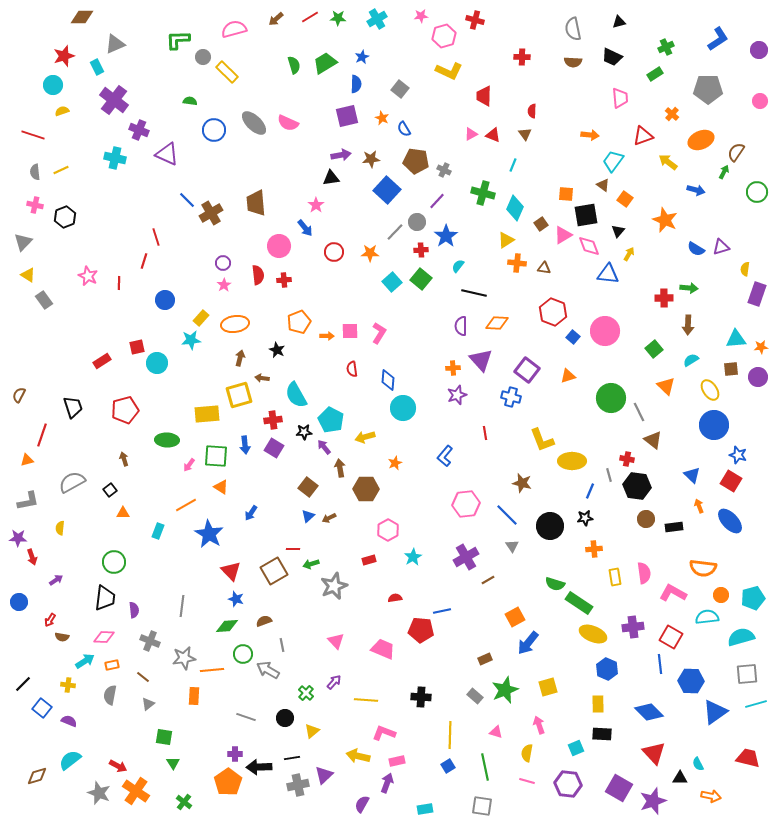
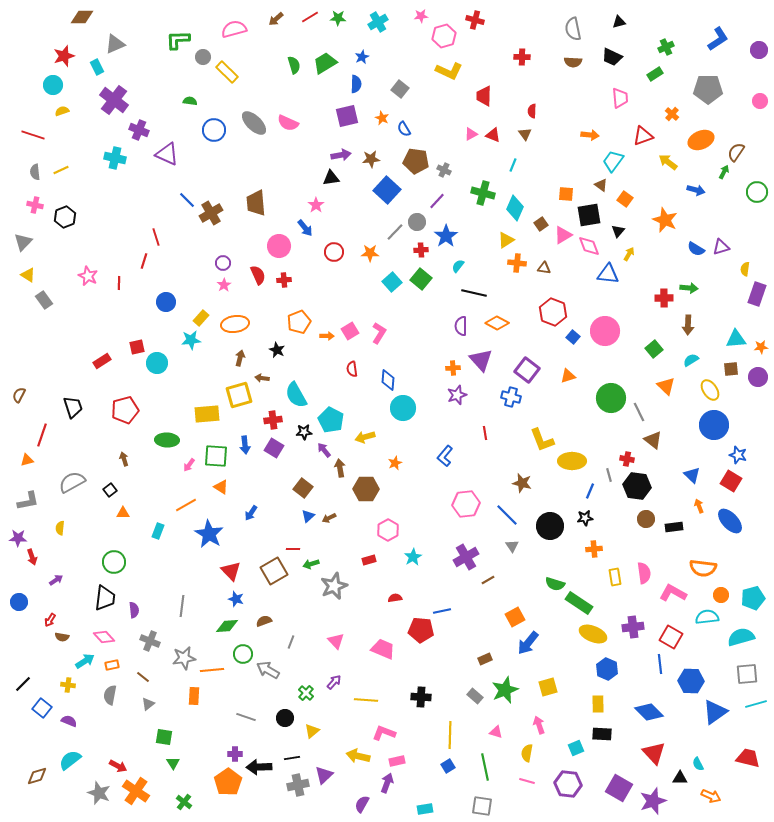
cyan cross at (377, 19): moved 1 px right, 3 px down
brown triangle at (603, 185): moved 2 px left
black square at (586, 215): moved 3 px right
red semicircle at (258, 275): rotated 18 degrees counterclockwise
blue circle at (165, 300): moved 1 px right, 2 px down
orange diamond at (497, 323): rotated 25 degrees clockwise
pink square at (350, 331): rotated 30 degrees counterclockwise
purple arrow at (324, 447): moved 3 px down
brown square at (308, 487): moved 5 px left, 1 px down
pink diamond at (104, 637): rotated 45 degrees clockwise
gray line at (282, 645): moved 9 px right, 3 px up; rotated 32 degrees clockwise
orange arrow at (711, 796): rotated 12 degrees clockwise
